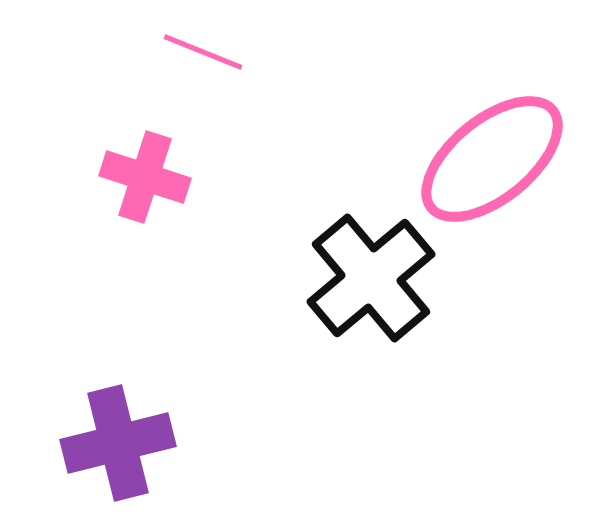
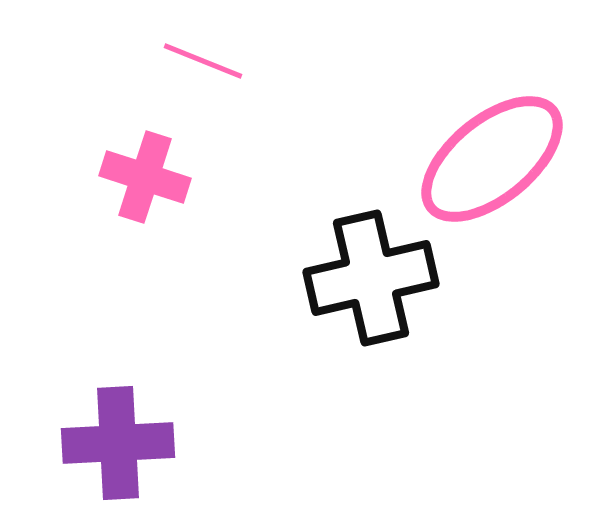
pink line: moved 9 px down
black cross: rotated 27 degrees clockwise
purple cross: rotated 11 degrees clockwise
